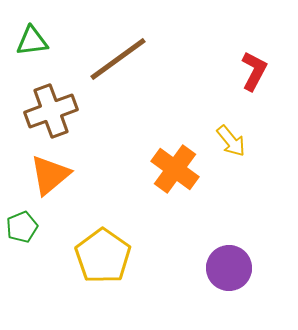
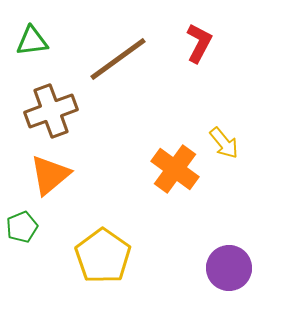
red L-shape: moved 55 px left, 28 px up
yellow arrow: moved 7 px left, 2 px down
